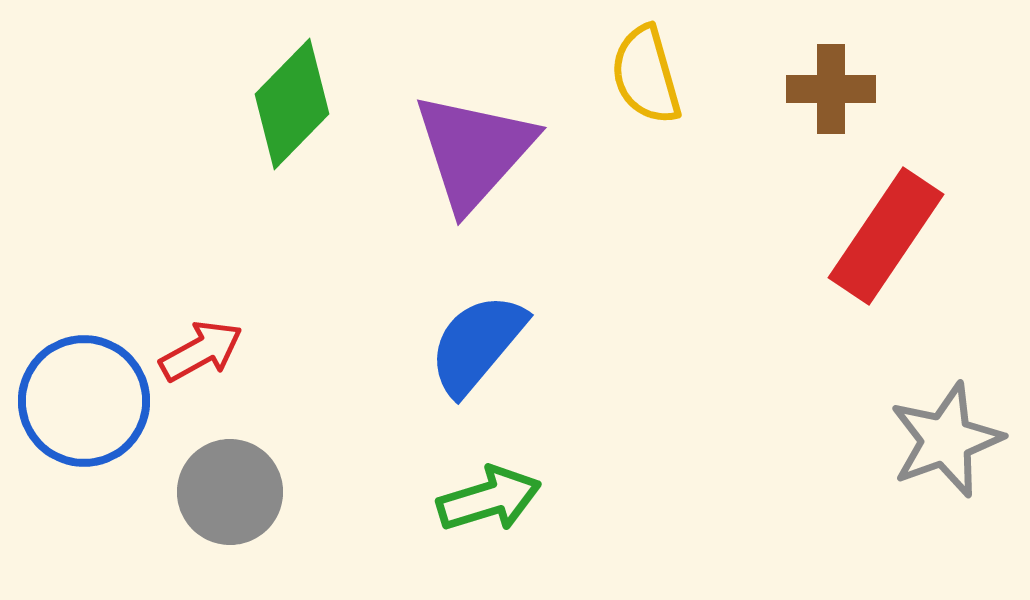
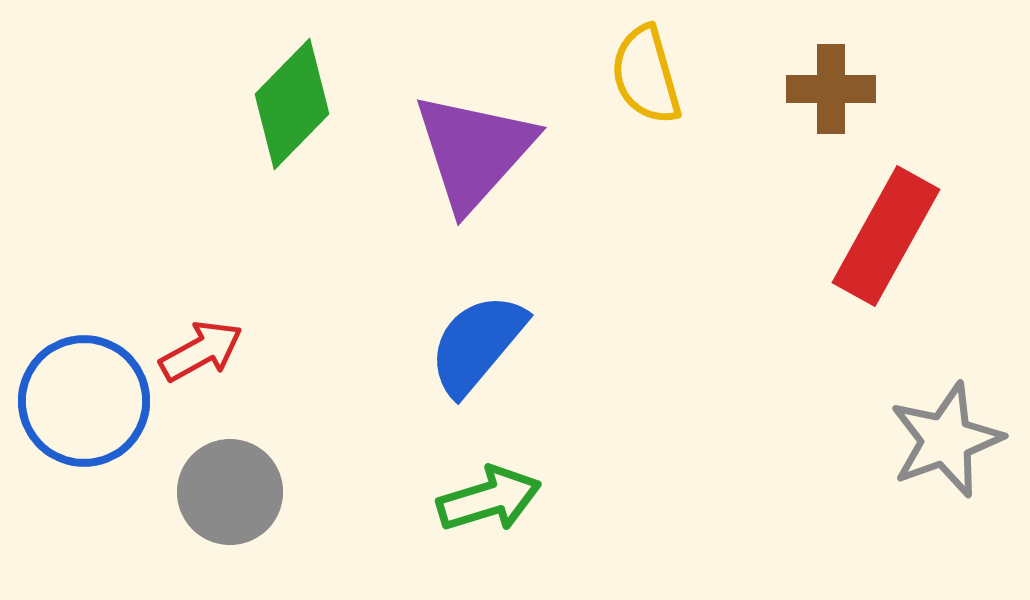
red rectangle: rotated 5 degrees counterclockwise
